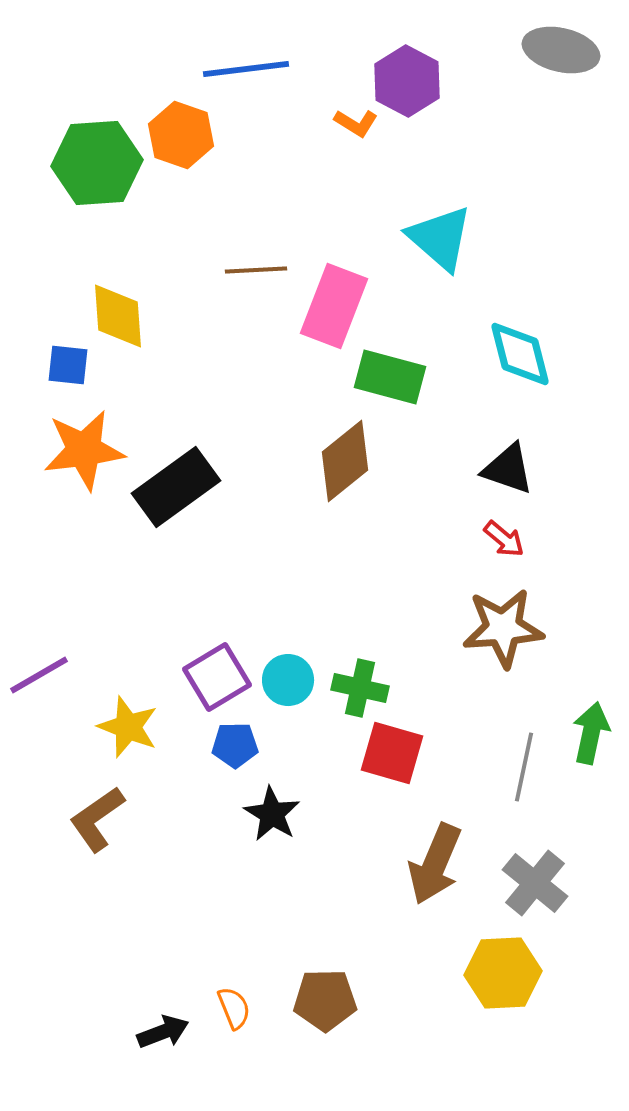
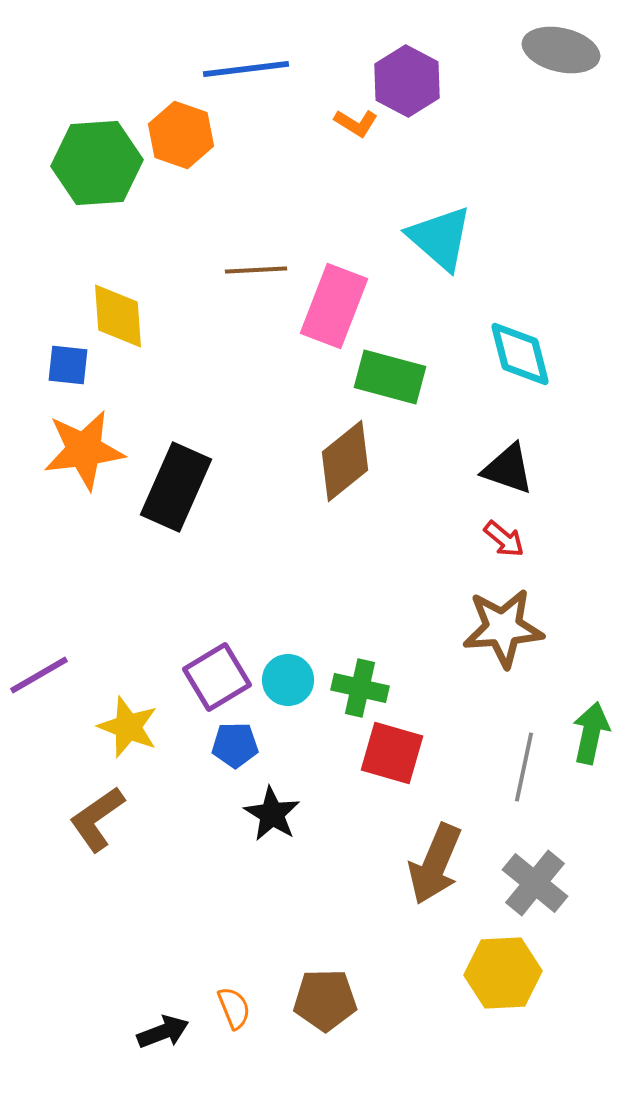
black rectangle: rotated 30 degrees counterclockwise
